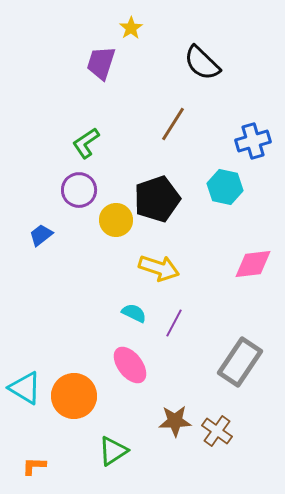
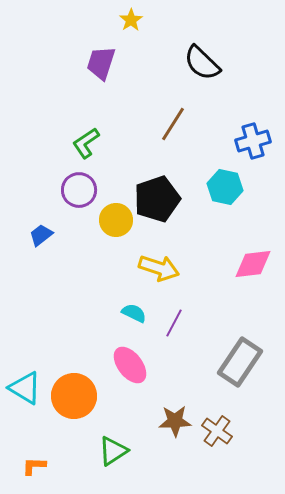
yellow star: moved 8 px up
